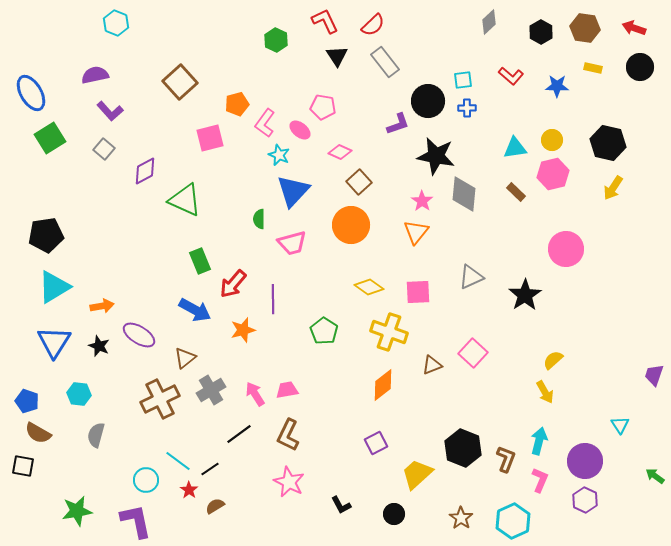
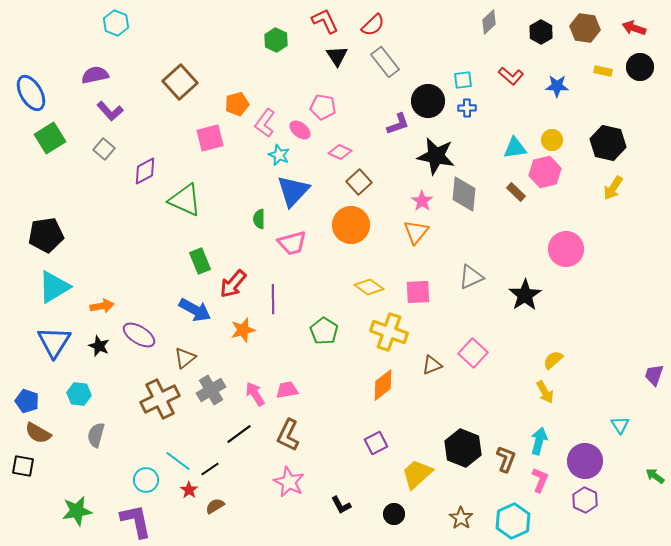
yellow rectangle at (593, 68): moved 10 px right, 3 px down
pink hexagon at (553, 174): moved 8 px left, 2 px up
